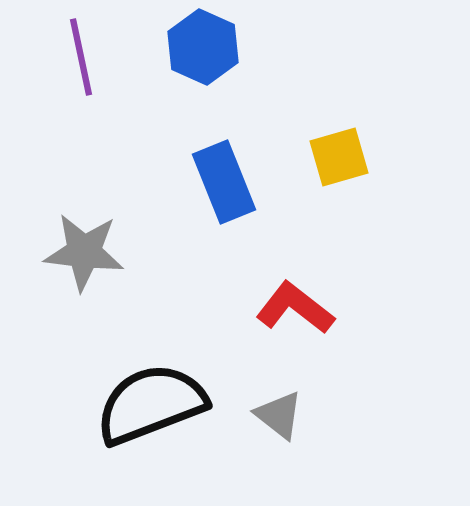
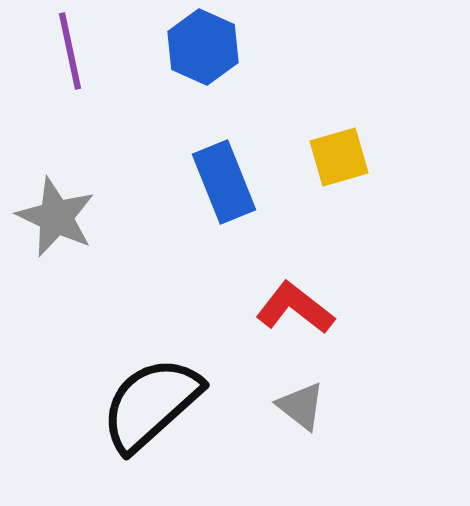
purple line: moved 11 px left, 6 px up
gray star: moved 28 px left, 35 px up; rotated 18 degrees clockwise
black semicircle: rotated 21 degrees counterclockwise
gray triangle: moved 22 px right, 9 px up
